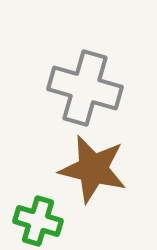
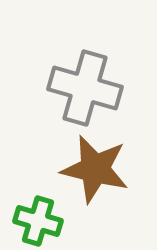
brown star: moved 2 px right
